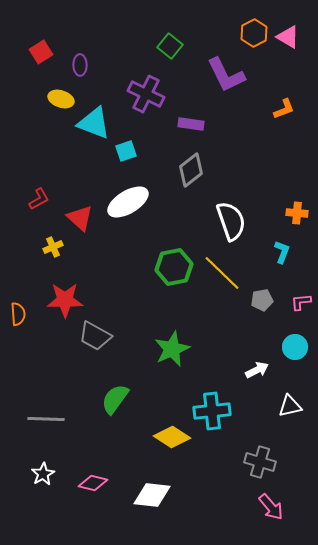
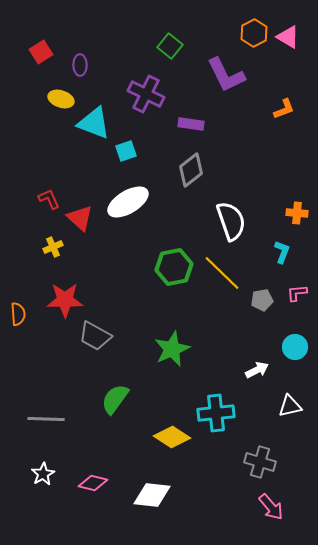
red L-shape: moved 10 px right; rotated 85 degrees counterclockwise
pink L-shape: moved 4 px left, 9 px up
cyan cross: moved 4 px right, 2 px down
